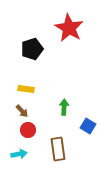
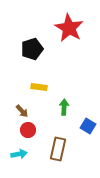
yellow rectangle: moved 13 px right, 2 px up
brown rectangle: rotated 20 degrees clockwise
